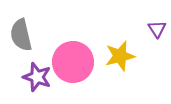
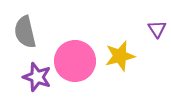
gray semicircle: moved 4 px right, 3 px up
pink circle: moved 2 px right, 1 px up
